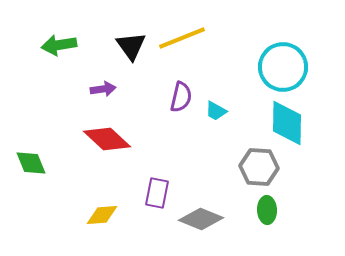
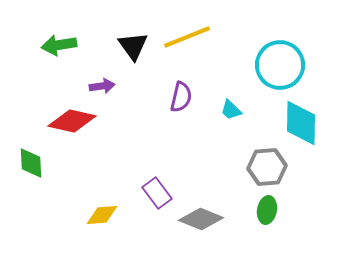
yellow line: moved 5 px right, 1 px up
black triangle: moved 2 px right
cyan circle: moved 3 px left, 2 px up
purple arrow: moved 1 px left, 3 px up
cyan trapezoid: moved 15 px right, 1 px up; rotated 15 degrees clockwise
cyan diamond: moved 14 px right
red diamond: moved 35 px left, 18 px up; rotated 30 degrees counterclockwise
green diamond: rotated 20 degrees clockwise
gray hexagon: moved 8 px right; rotated 9 degrees counterclockwise
purple rectangle: rotated 48 degrees counterclockwise
green ellipse: rotated 12 degrees clockwise
